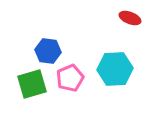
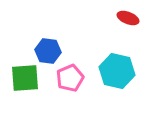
red ellipse: moved 2 px left
cyan hexagon: moved 2 px right, 2 px down; rotated 16 degrees clockwise
green square: moved 7 px left, 6 px up; rotated 12 degrees clockwise
